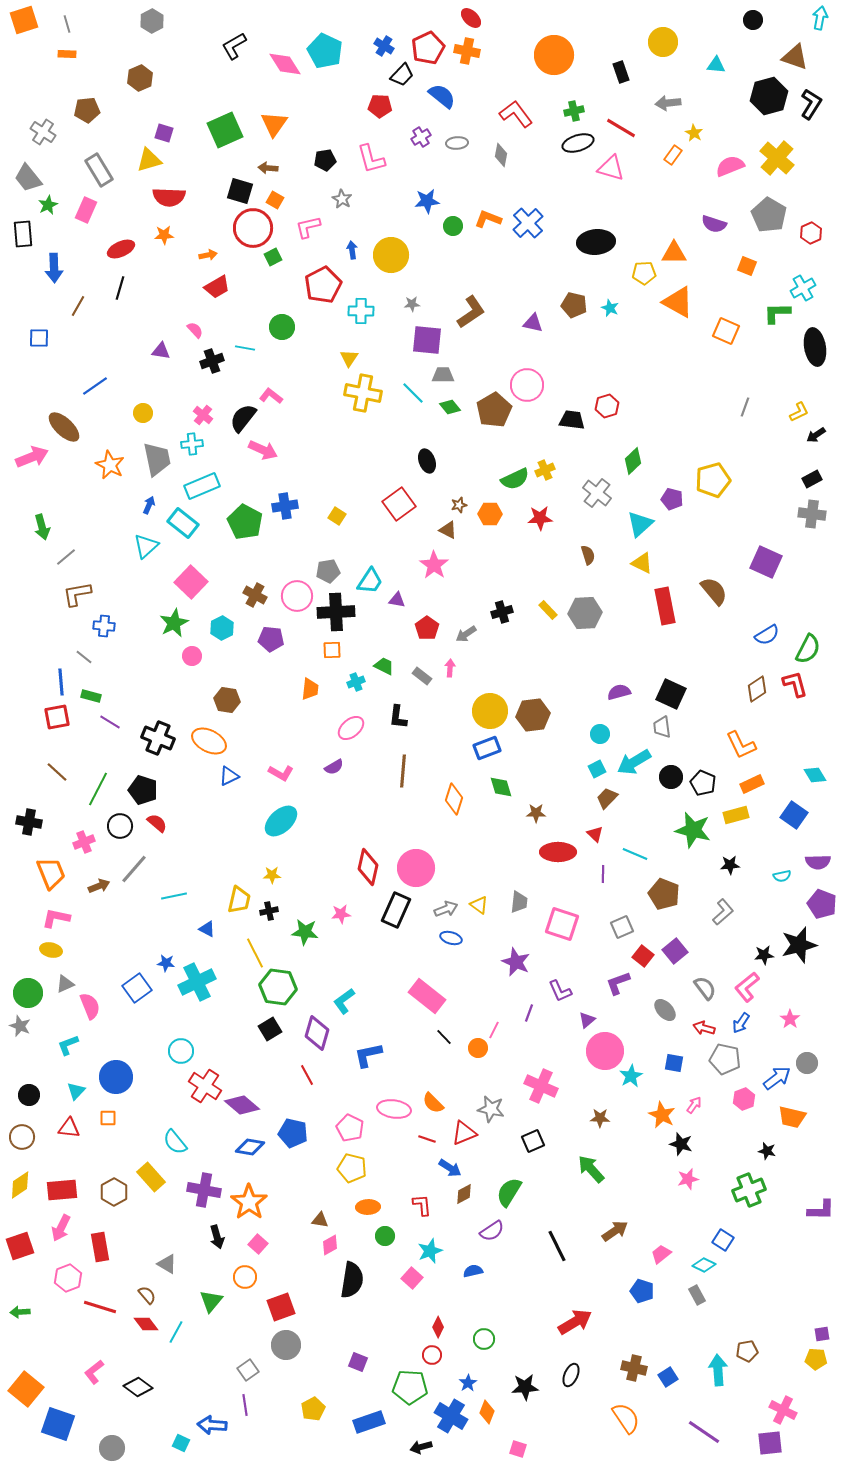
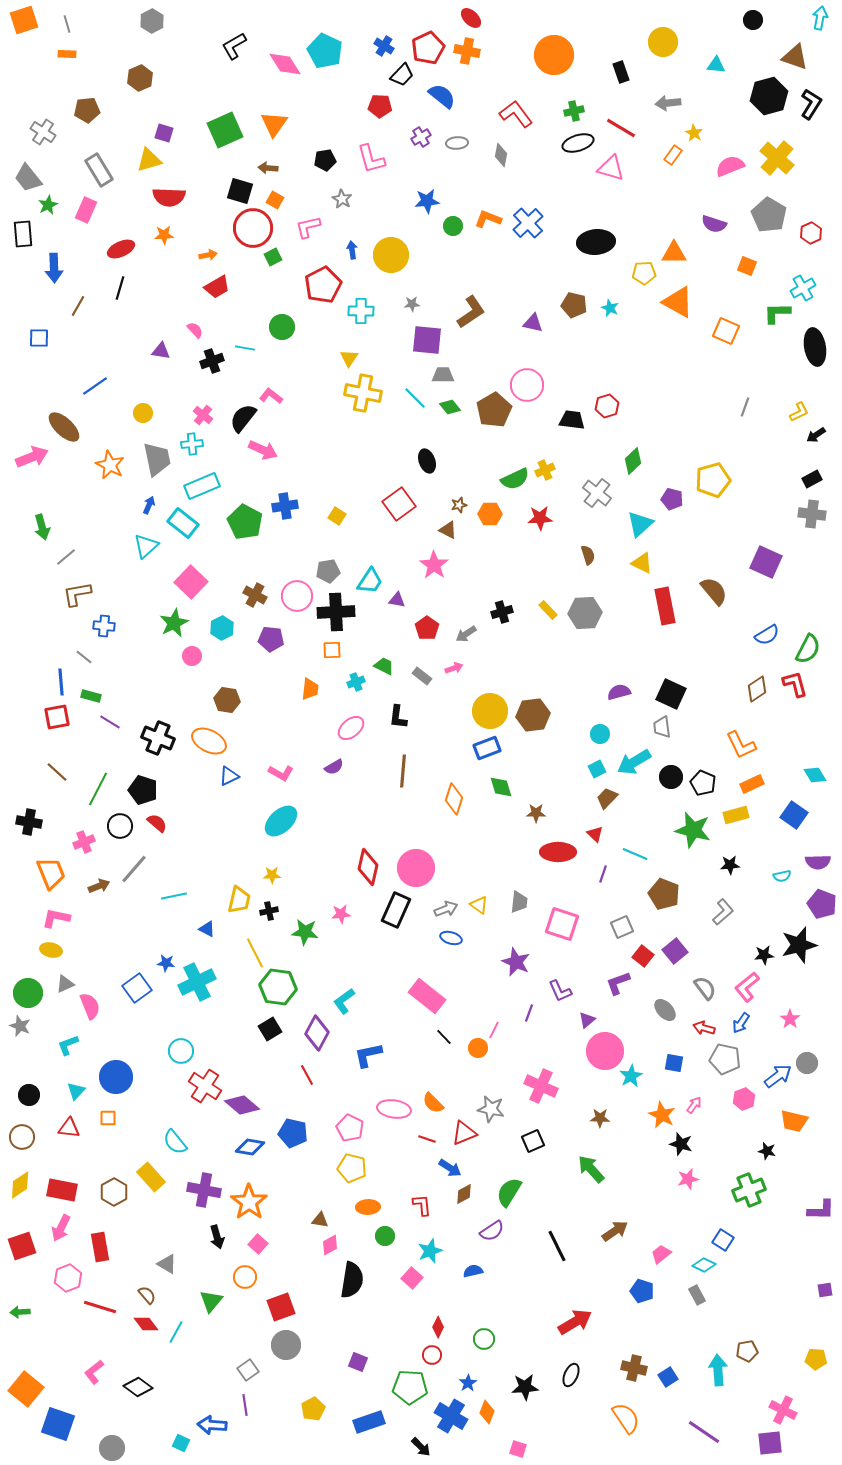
cyan line at (413, 393): moved 2 px right, 5 px down
pink arrow at (450, 668): moved 4 px right; rotated 66 degrees clockwise
purple line at (603, 874): rotated 18 degrees clockwise
purple diamond at (317, 1033): rotated 12 degrees clockwise
blue arrow at (777, 1078): moved 1 px right, 2 px up
orange trapezoid at (792, 1117): moved 2 px right, 4 px down
red rectangle at (62, 1190): rotated 16 degrees clockwise
red square at (20, 1246): moved 2 px right
purple square at (822, 1334): moved 3 px right, 44 px up
black arrow at (421, 1447): rotated 120 degrees counterclockwise
